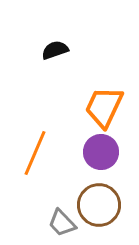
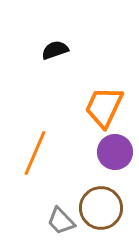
purple circle: moved 14 px right
brown circle: moved 2 px right, 3 px down
gray trapezoid: moved 1 px left, 2 px up
